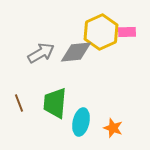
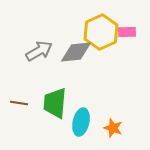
gray arrow: moved 2 px left, 2 px up
brown line: rotated 60 degrees counterclockwise
